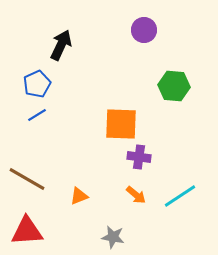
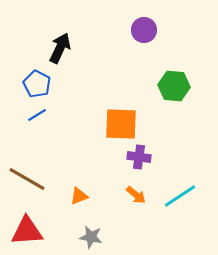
black arrow: moved 1 px left, 3 px down
blue pentagon: rotated 20 degrees counterclockwise
gray star: moved 22 px left
